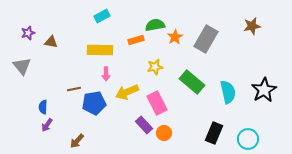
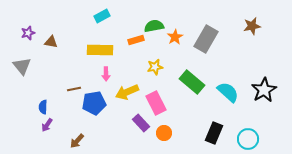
green semicircle: moved 1 px left, 1 px down
cyan semicircle: rotated 35 degrees counterclockwise
pink rectangle: moved 1 px left
purple rectangle: moved 3 px left, 2 px up
